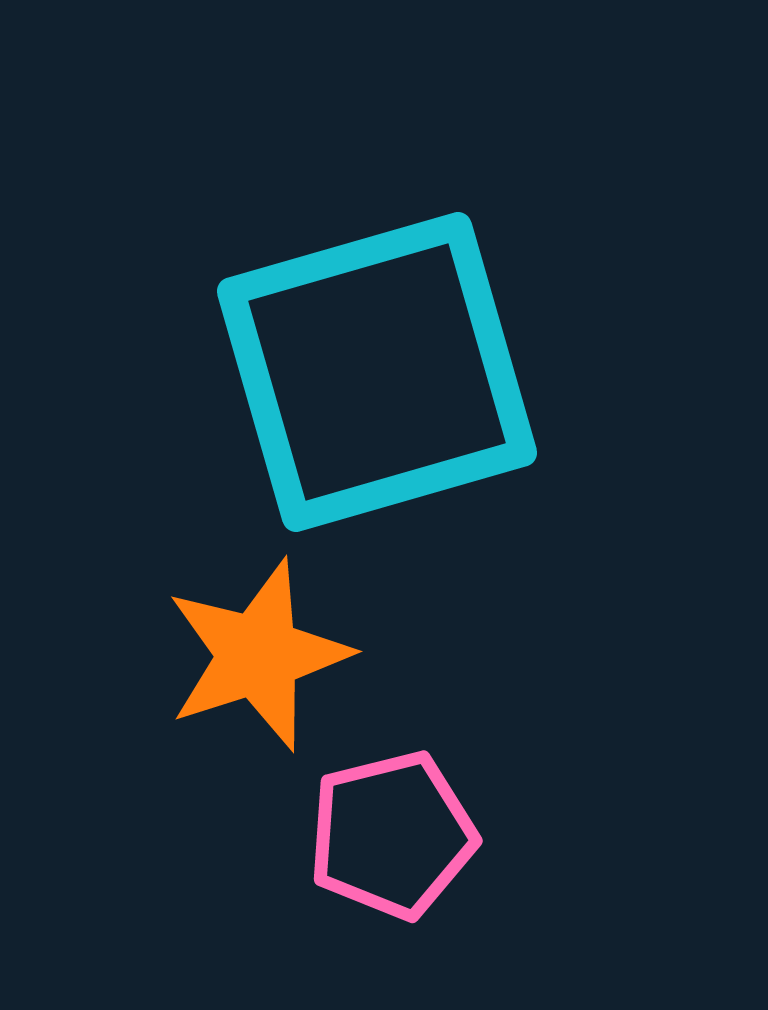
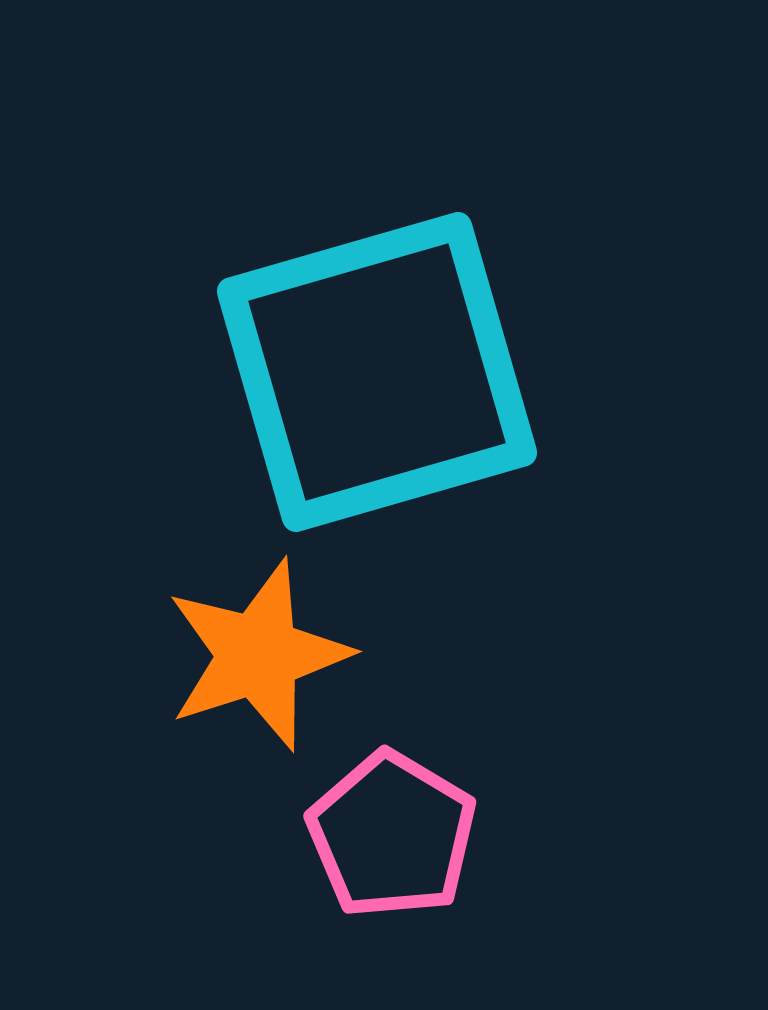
pink pentagon: rotated 27 degrees counterclockwise
